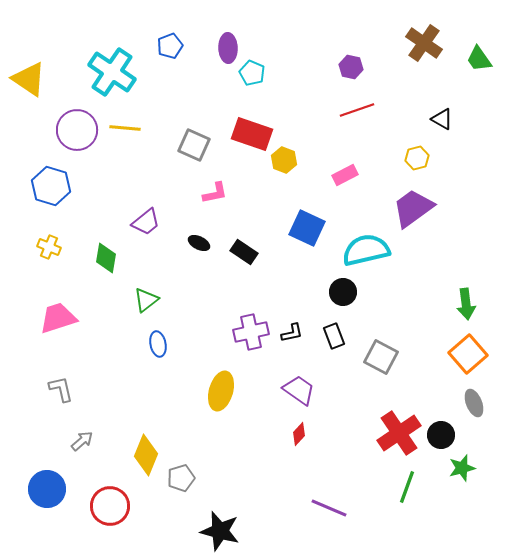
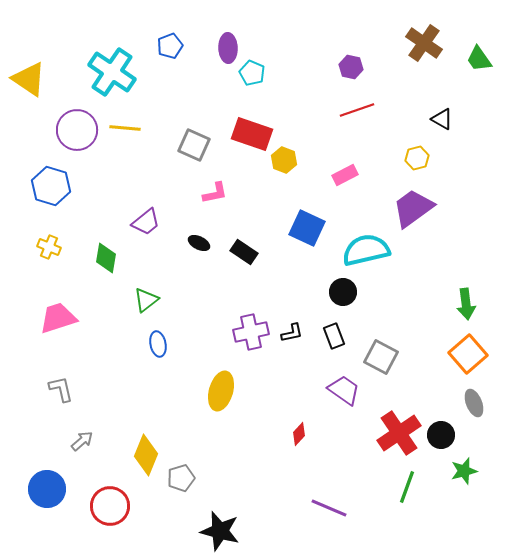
purple trapezoid at (299, 390): moved 45 px right
green star at (462, 468): moved 2 px right, 3 px down
